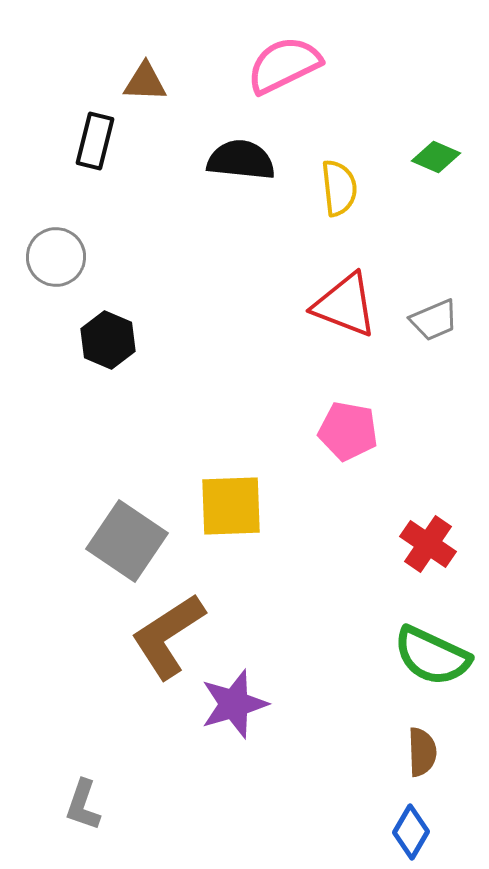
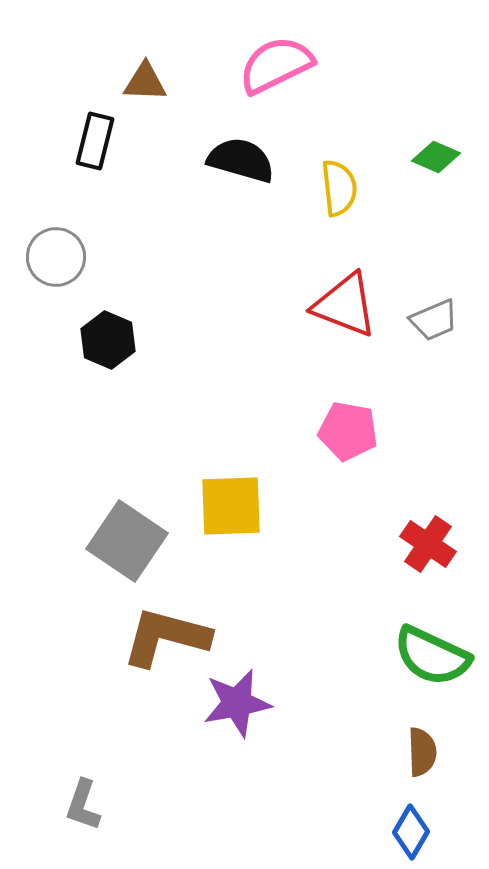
pink semicircle: moved 8 px left
black semicircle: rotated 10 degrees clockwise
brown L-shape: moved 2 px left, 1 px down; rotated 48 degrees clockwise
purple star: moved 3 px right, 1 px up; rotated 6 degrees clockwise
